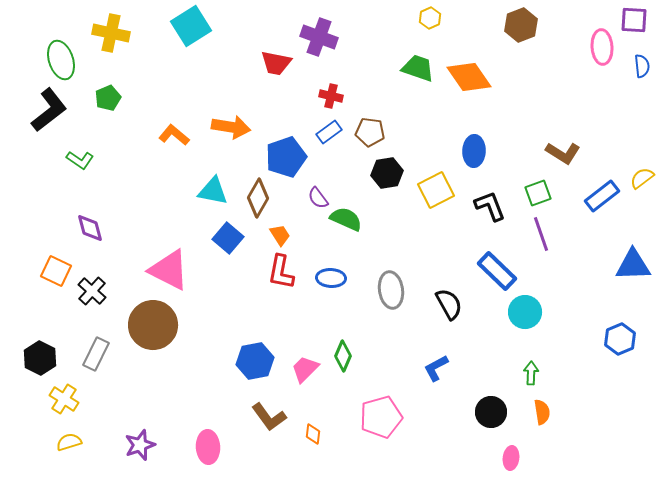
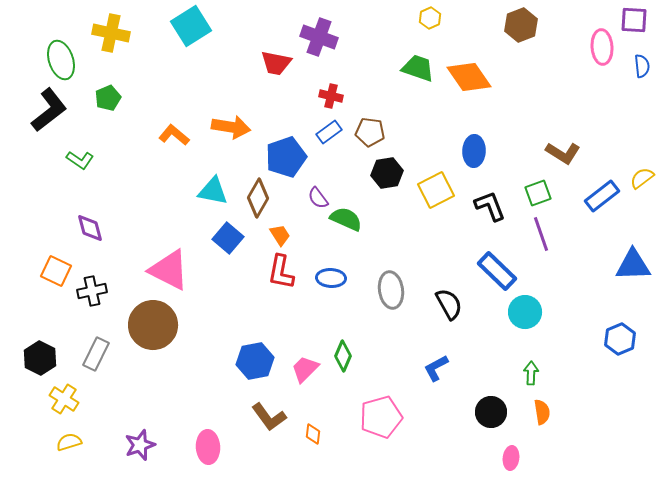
black cross at (92, 291): rotated 36 degrees clockwise
